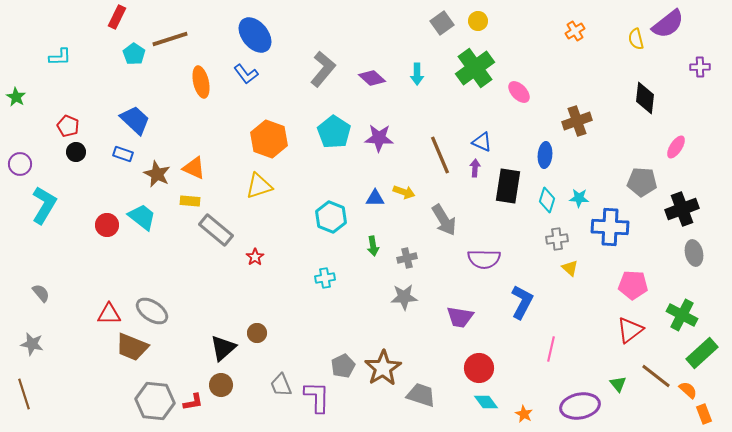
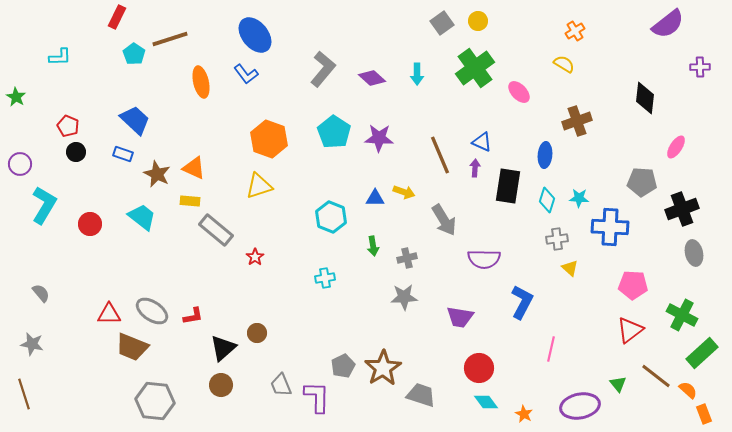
yellow semicircle at (636, 39): moved 72 px left, 25 px down; rotated 135 degrees clockwise
red circle at (107, 225): moved 17 px left, 1 px up
red L-shape at (193, 402): moved 86 px up
